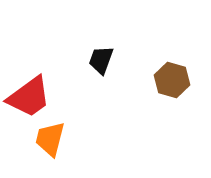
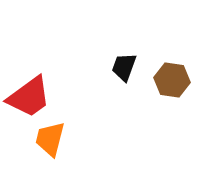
black trapezoid: moved 23 px right, 7 px down
brown hexagon: rotated 8 degrees counterclockwise
